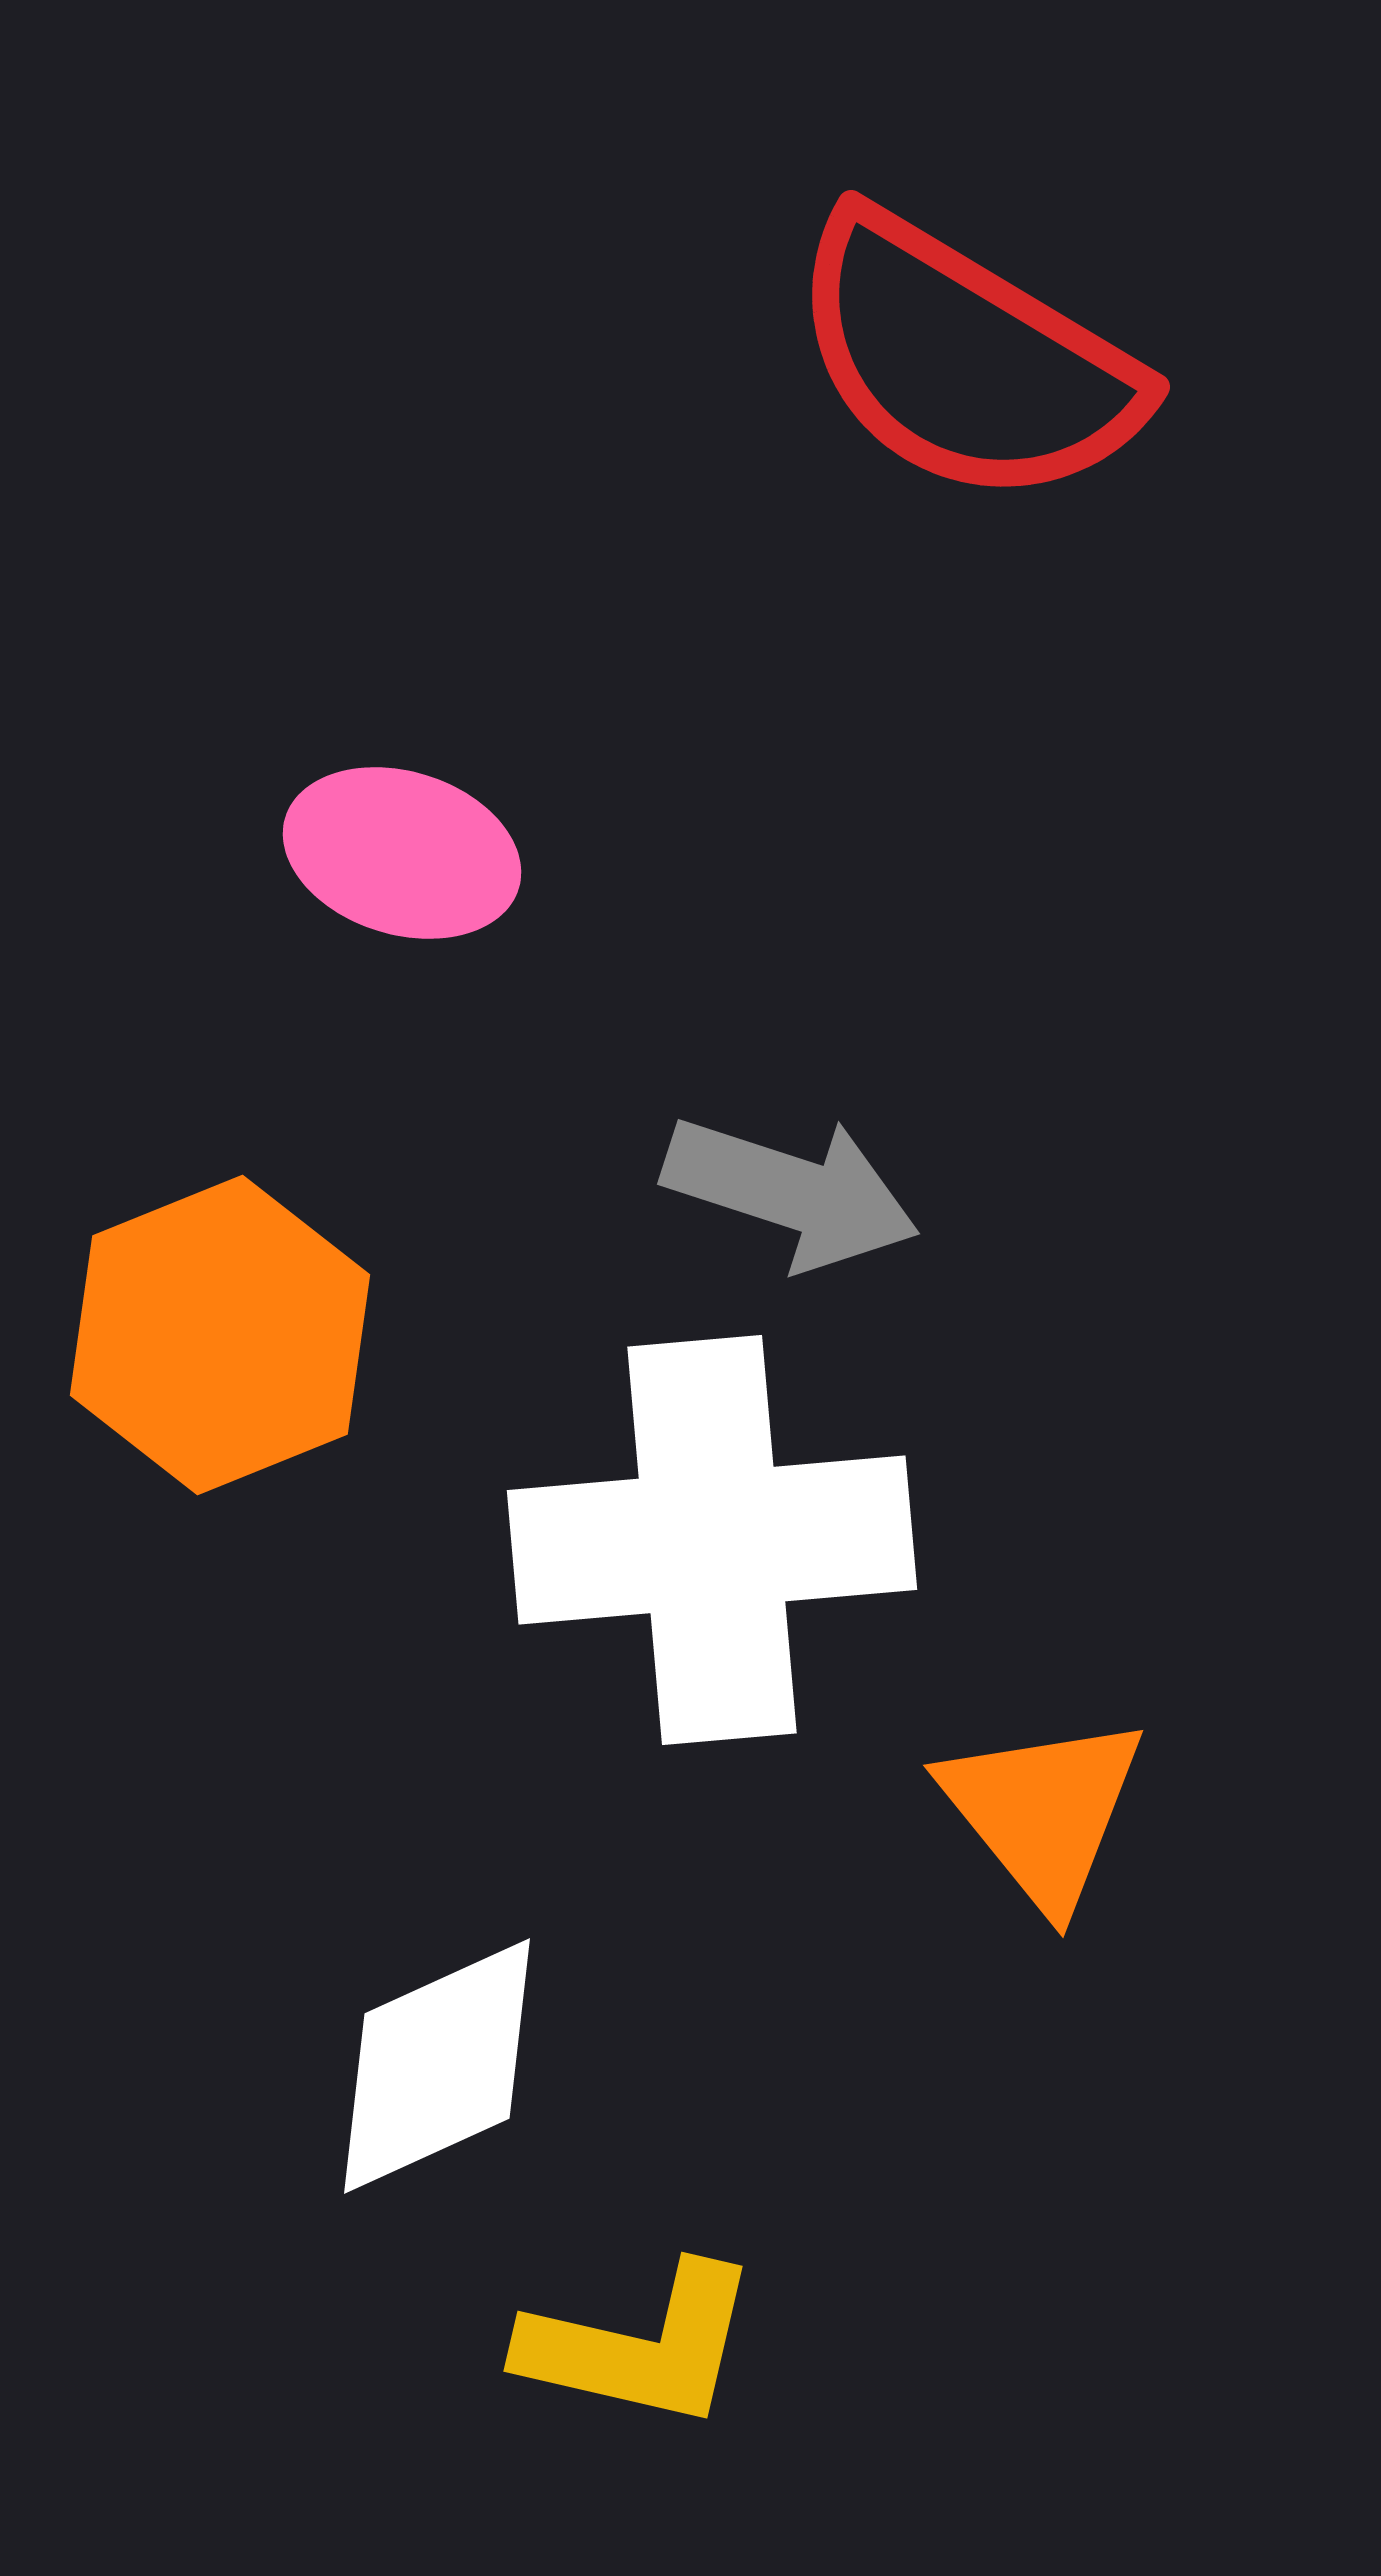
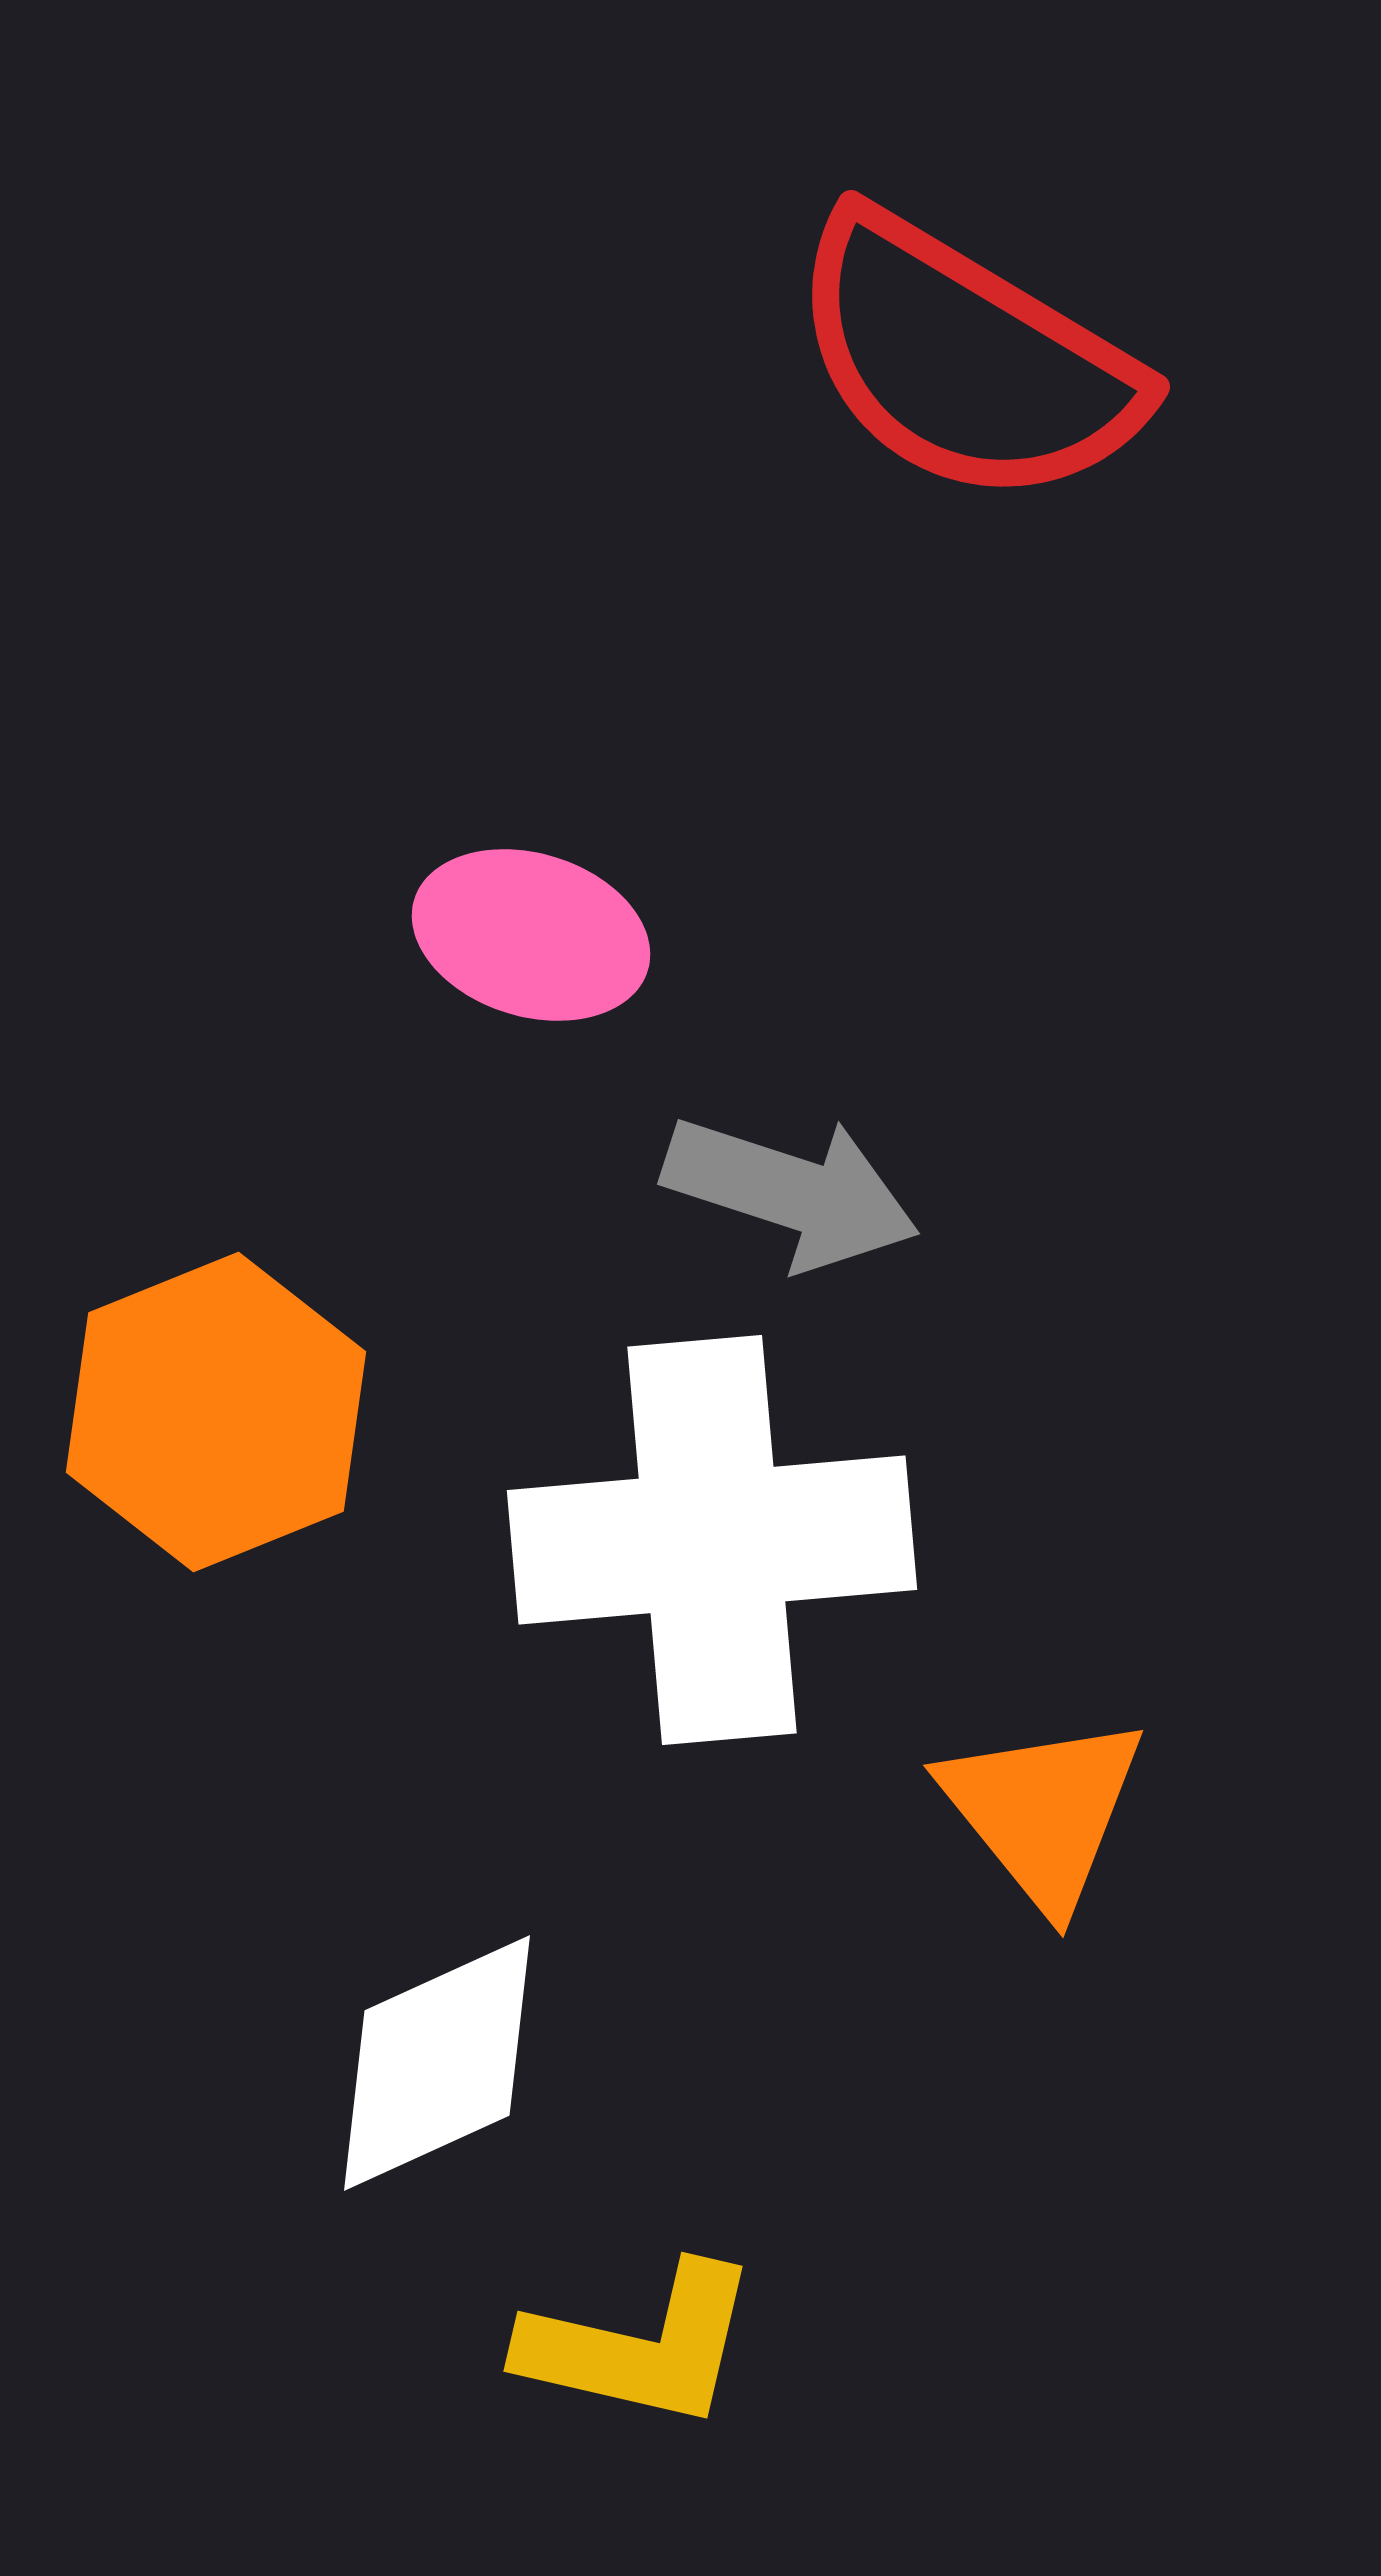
pink ellipse: moved 129 px right, 82 px down
orange hexagon: moved 4 px left, 77 px down
white diamond: moved 3 px up
